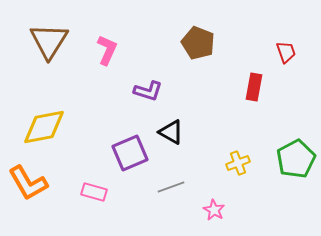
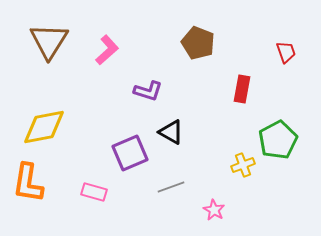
pink L-shape: rotated 24 degrees clockwise
red rectangle: moved 12 px left, 2 px down
green pentagon: moved 18 px left, 19 px up
yellow cross: moved 5 px right, 2 px down
orange L-shape: rotated 39 degrees clockwise
